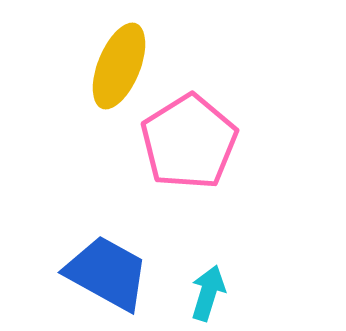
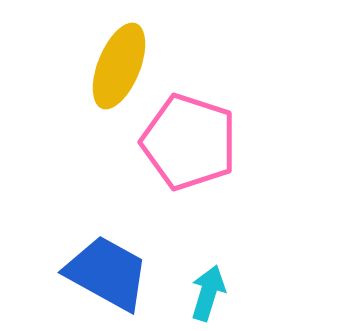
pink pentagon: rotated 22 degrees counterclockwise
